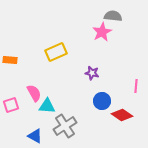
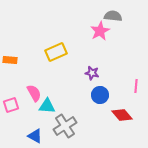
pink star: moved 2 px left, 1 px up
blue circle: moved 2 px left, 6 px up
red diamond: rotated 15 degrees clockwise
